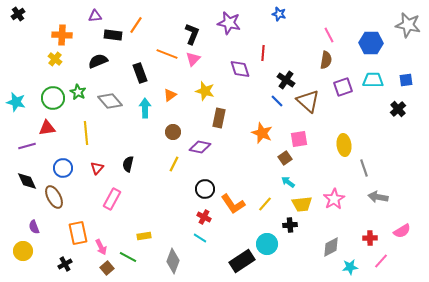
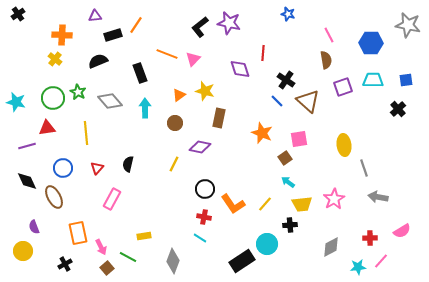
blue star at (279, 14): moved 9 px right
black L-shape at (192, 34): moved 8 px right, 7 px up; rotated 150 degrees counterclockwise
black rectangle at (113, 35): rotated 24 degrees counterclockwise
brown semicircle at (326, 60): rotated 18 degrees counterclockwise
orange triangle at (170, 95): moved 9 px right
brown circle at (173, 132): moved 2 px right, 9 px up
red cross at (204, 217): rotated 16 degrees counterclockwise
cyan star at (350, 267): moved 8 px right
